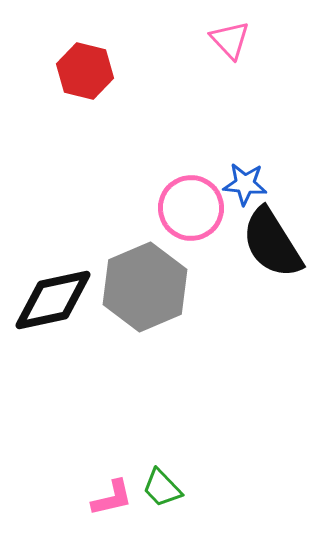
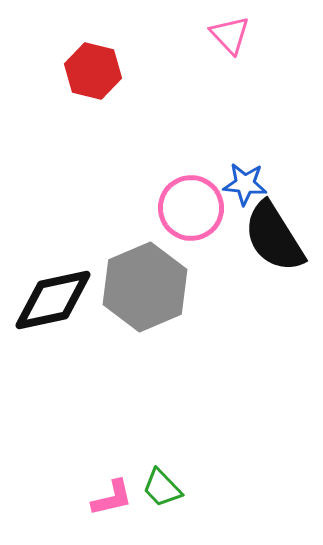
pink triangle: moved 5 px up
red hexagon: moved 8 px right
black semicircle: moved 2 px right, 6 px up
